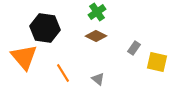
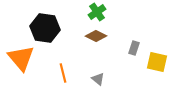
gray rectangle: rotated 16 degrees counterclockwise
orange triangle: moved 3 px left, 1 px down
orange line: rotated 18 degrees clockwise
